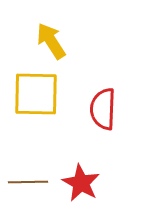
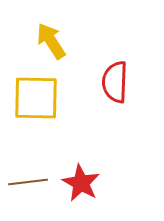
yellow square: moved 4 px down
red semicircle: moved 12 px right, 27 px up
brown line: rotated 6 degrees counterclockwise
